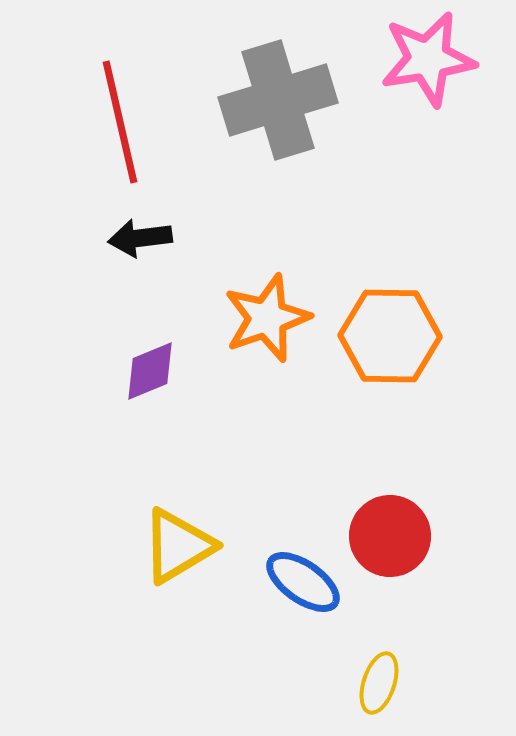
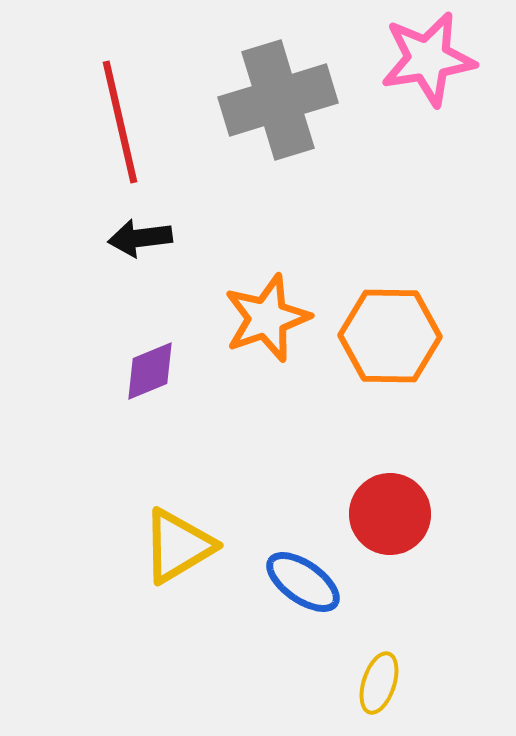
red circle: moved 22 px up
